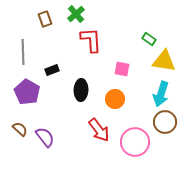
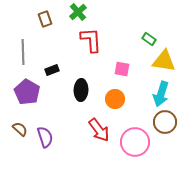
green cross: moved 2 px right, 2 px up
purple semicircle: rotated 20 degrees clockwise
